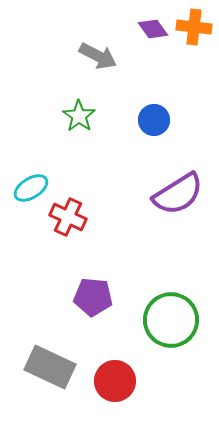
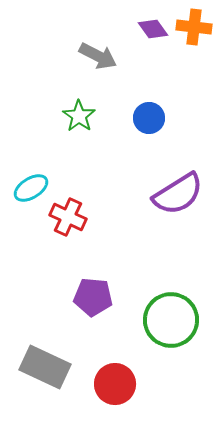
blue circle: moved 5 px left, 2 px up
gray rectangle: moved 5 px left
red circle: moved 3 px down
